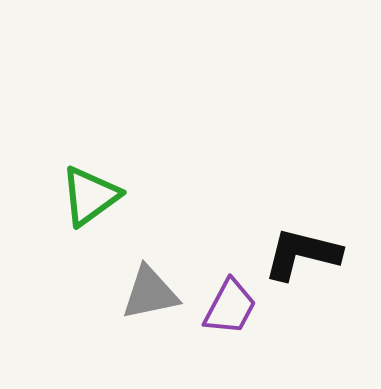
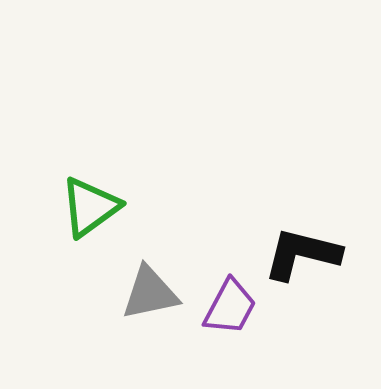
green triangle: moved 11 px down
